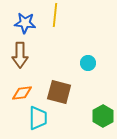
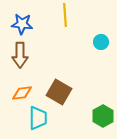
yellow line: moved 10 px right; rotated 10 degrees counterclockwise
blue star: moved 3 px left, 1 px down
cyan circle: moved 13 px right, 21 px up
brown square: rotated 15 degrees clockwise
